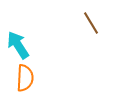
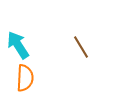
brown line: moved 10 px left, 24 px down
